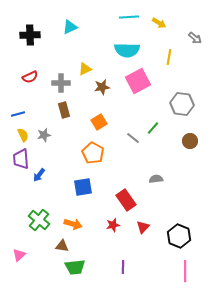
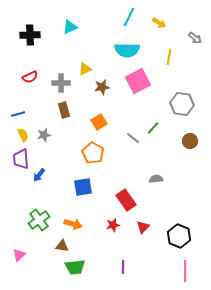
cyan line: rotated 60 degrees counterclockwise
green cross: rotated 15 degrees clockwise
